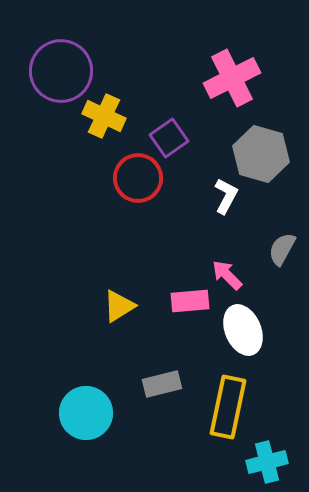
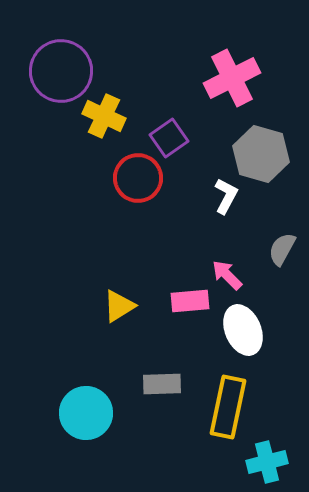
gray rectangle: rotated 12 degrees clockwise
